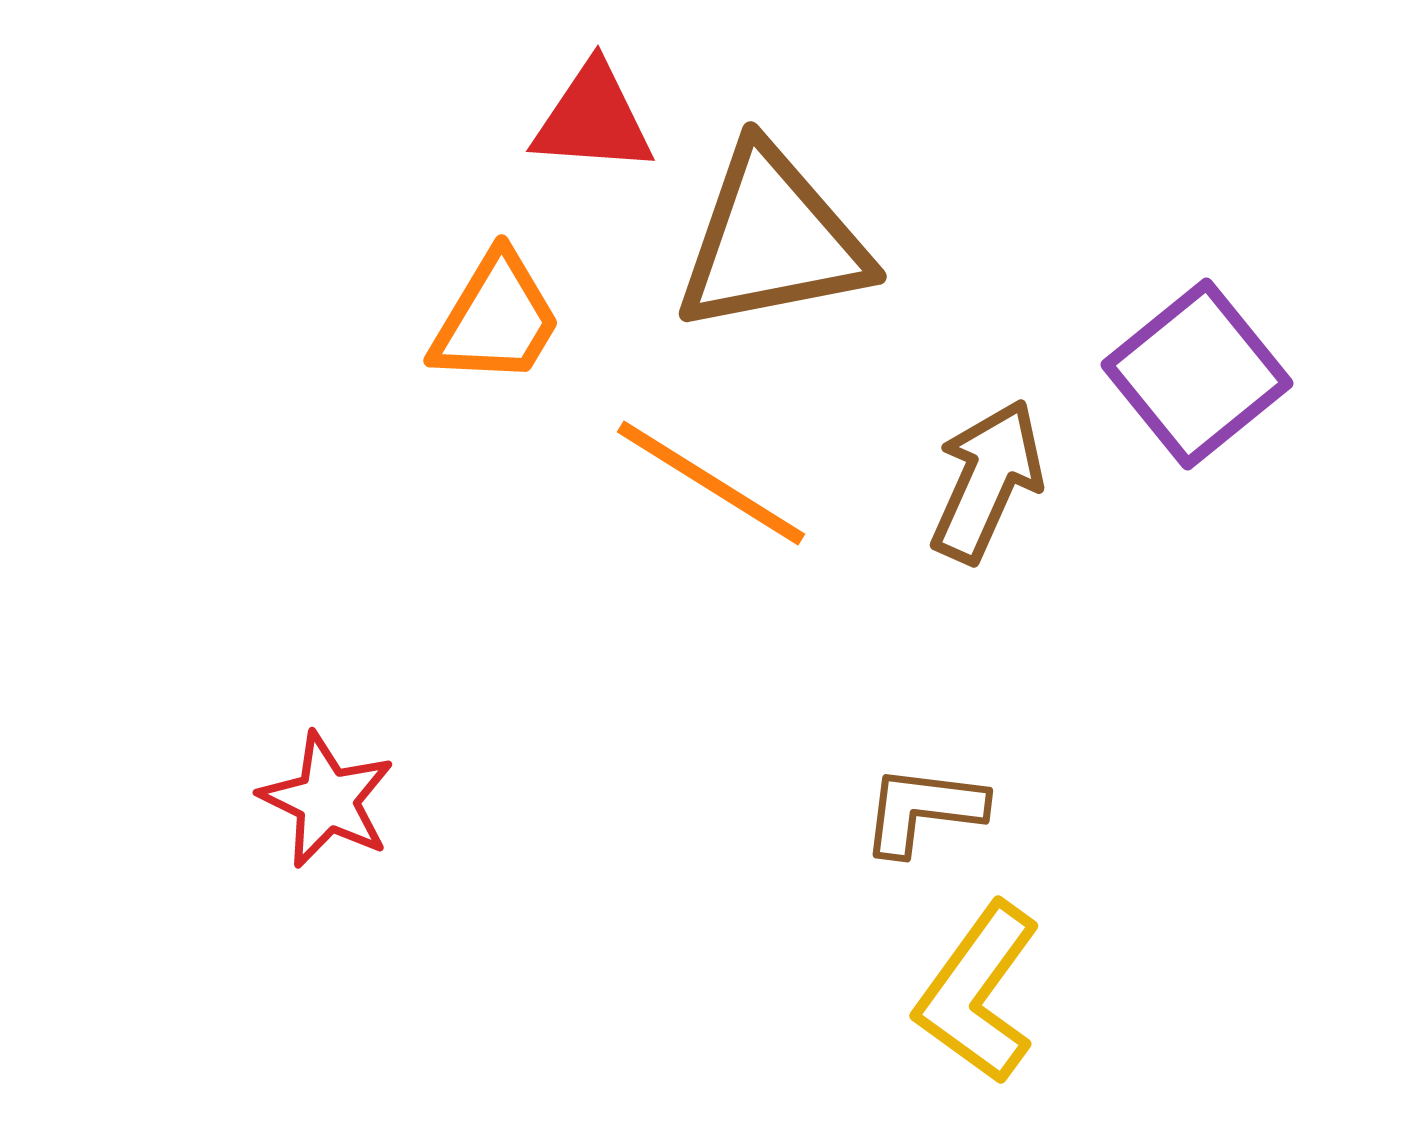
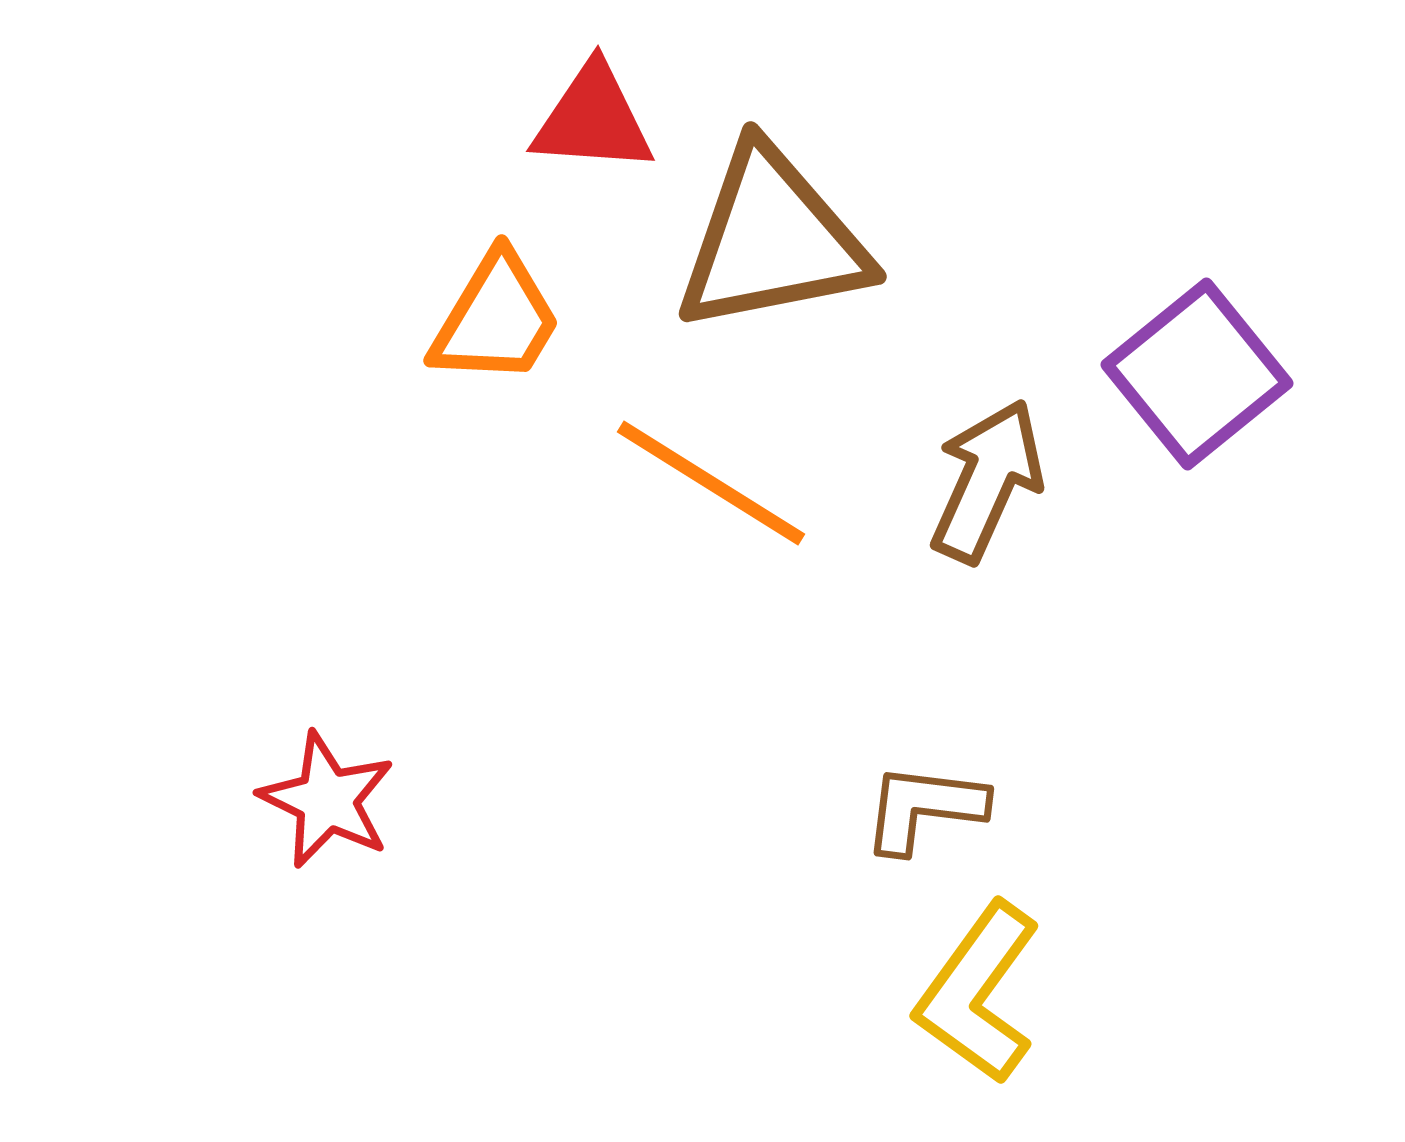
brown L-shape: moved 1 px right, 2 px up
